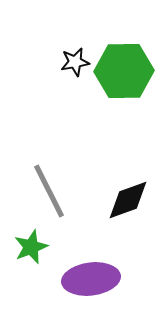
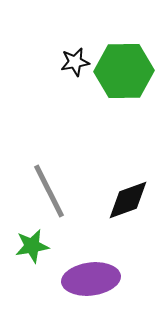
green star: moved 1 px right, 1 px up; rotated 12 degrees clockwise
